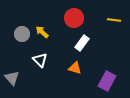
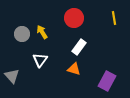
yellow line: moved 2 px up; rotated 72 degrees clockwise
yellow arrow: rotated 16 degrees clockwise
white rectangle: moved 3 px left, 4 px down
white triangle: rotated 21 degrees clockwise
orange triangle: moved 1 px left, 1 px down
gray triangle: moved 2 px up
